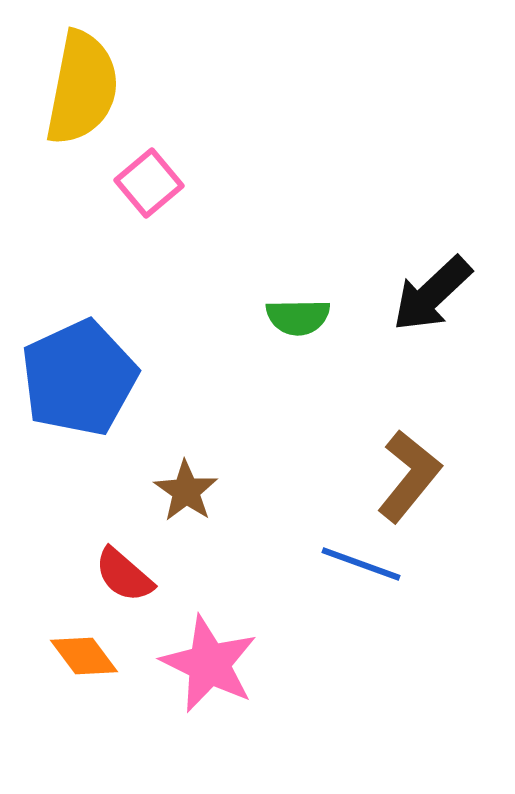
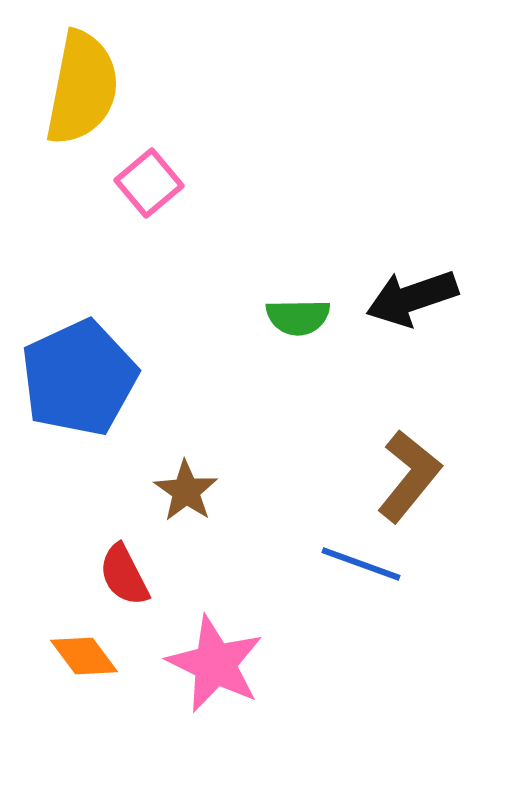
black arrow: moved 20 px left, 4 px down; rotated 24 degrees clockwise
red semicircle: rotated 22 degrees clockwise
pink star: moved 6 px right
